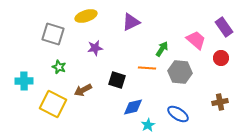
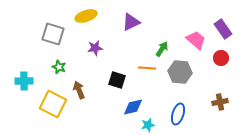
purple rectangle: moved 1 px left, 2 px down
brown arrow: moved 4 px left; rotated 96 degrees clockwise
blue ellipse: rotated 75 degrees clockwise
cyan star: rotated 16 degrees clockwise
